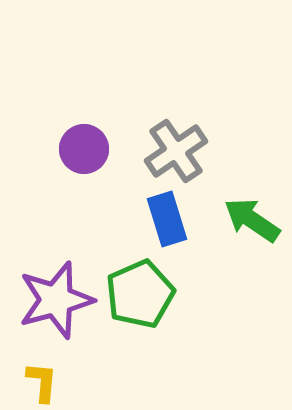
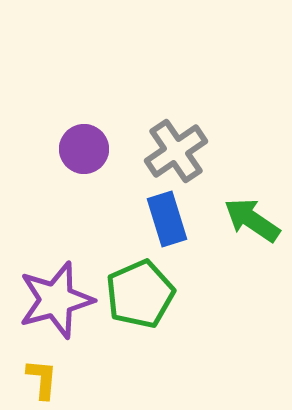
yellow L-shape: moved 3 px up
